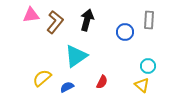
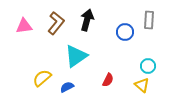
pink triangle: moved 7 px left, 11 px down
brown L-shape: moved 1 px right, 1 px down
red semicircle: moved 6 px right, 2 px up
